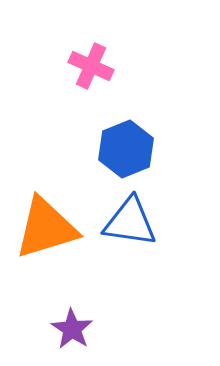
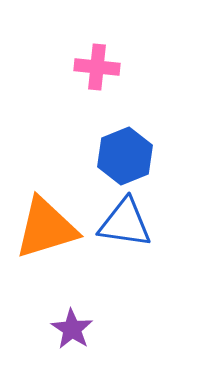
pink cross: moved 6 px right, 1 px down; rotated 18 degrees counterclockwise
blue hexagon: moved 1 px left, 7 px down
blue triangle: moved 5 px left, 1 px down
